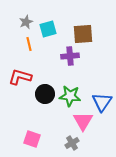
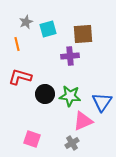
orange line: moved 12 px left
pink triangle: rotated 35 degrees clockwise
